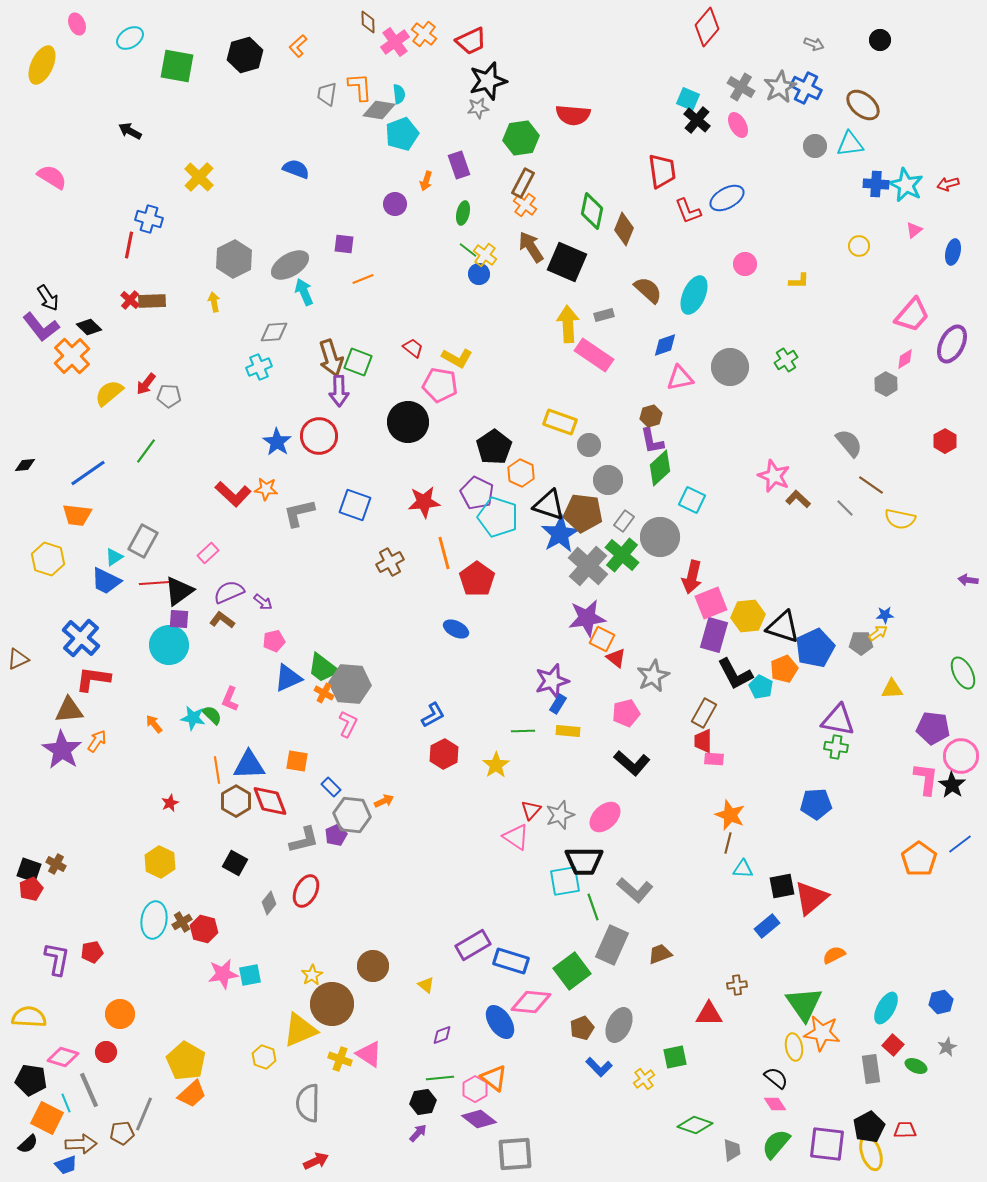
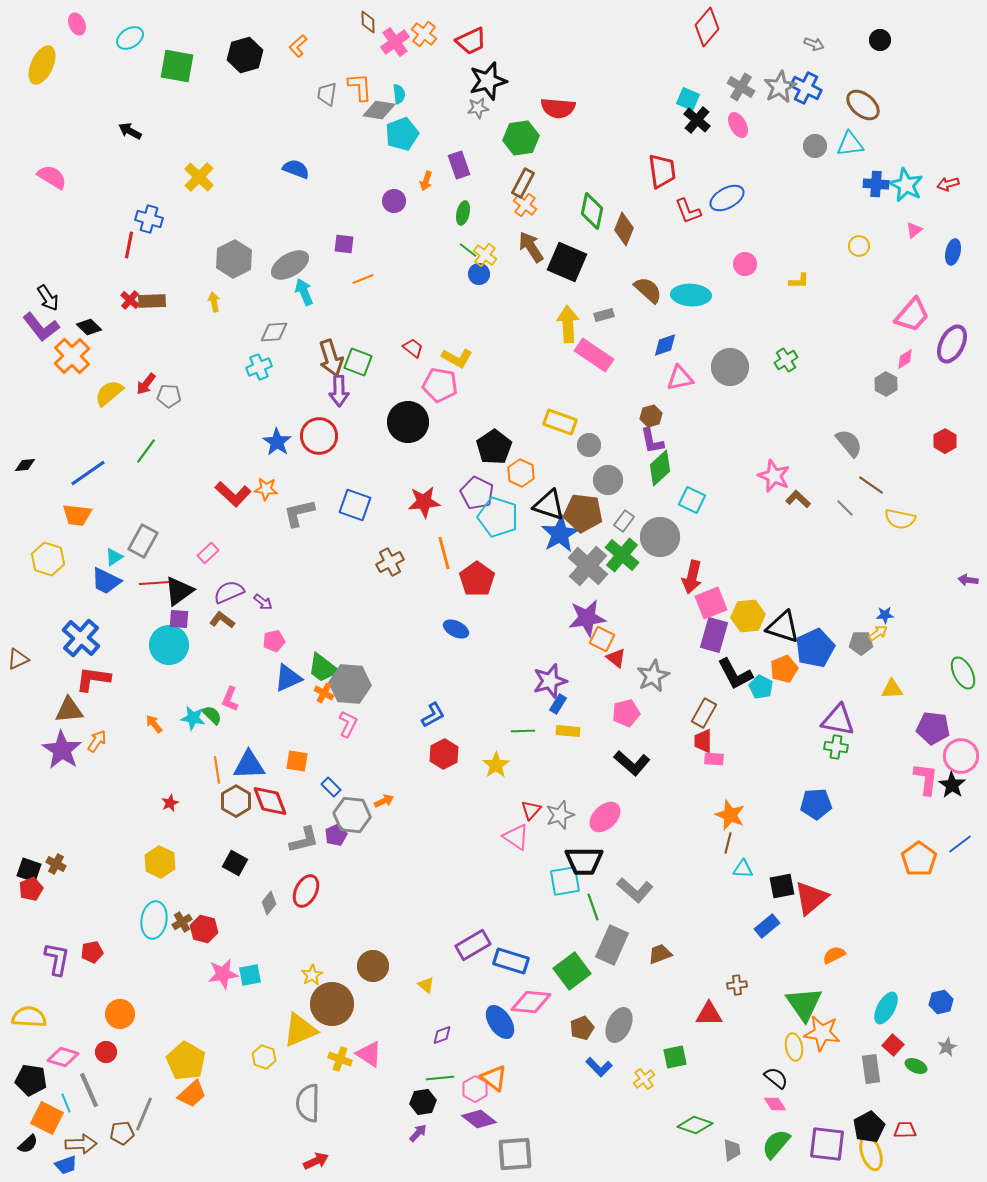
red semicircle at (573, 115): moved 15 px left, 7 px up
purple circle at (395, 204): moved 1 px left, 3 px up
cyan ellipse at (694, 295): moved 3 px left; rotated 69 degrees clockwise
purple star at (552, 681): moved 2 px left
